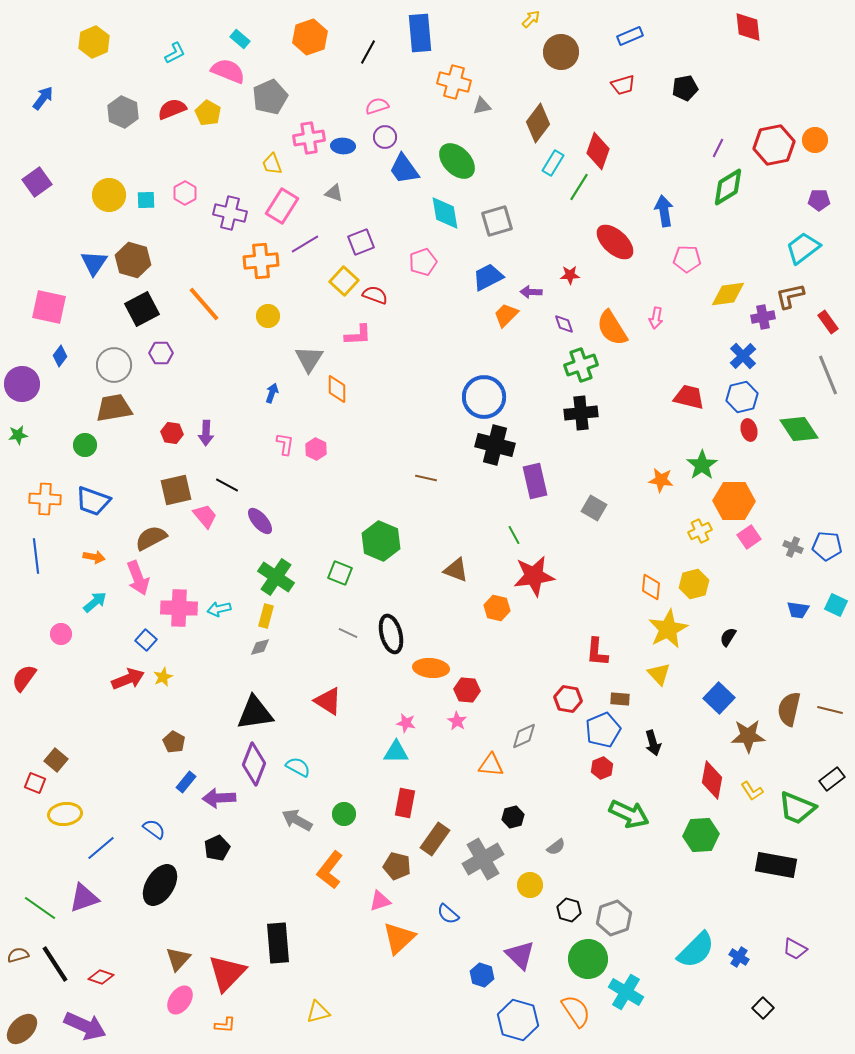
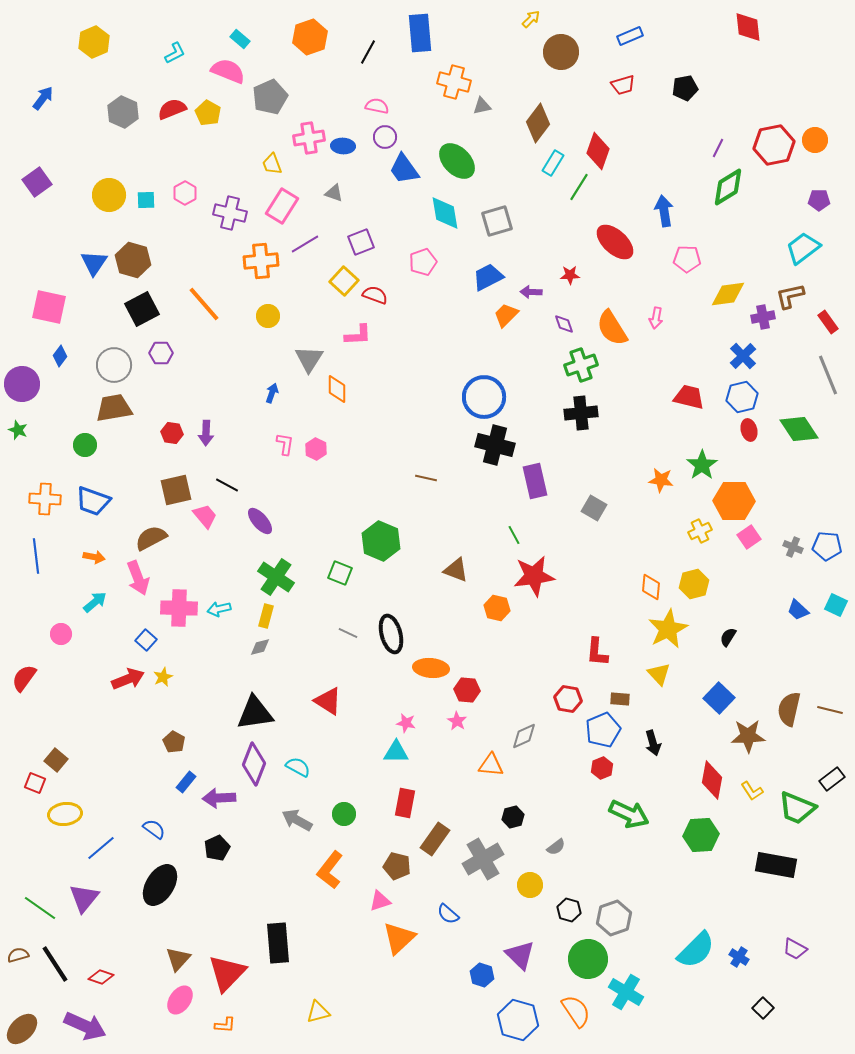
pink semicircle at (377, 106): rotated 30 degrees clockwise
green star at (18, 435): moved 5 px up; rotated 30 degrees clockwise
blue trapezoid at (798, 610): rotated 35 degrees clockwise
purple triangle at (84, 898): rotated 32 degrees counterclockwise
